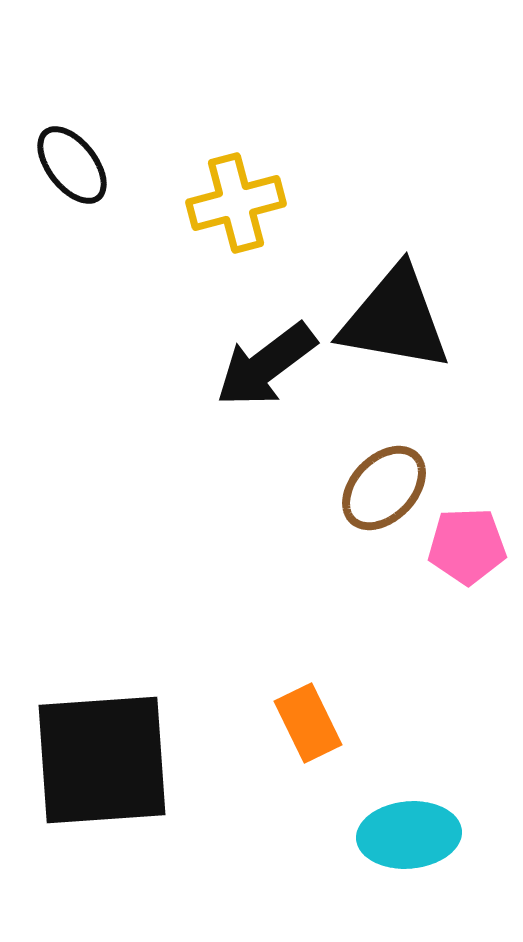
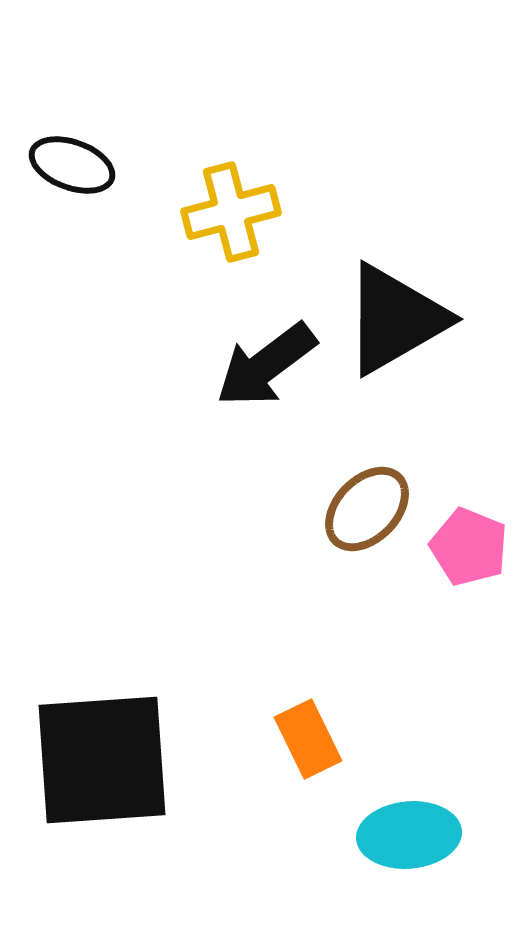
black ellipse: rotated 32 degrees counterclockwise
yellow cross: moved 5 px left, 9 px down
black triangle: rotated 40 degrees counterclockwise
brown ellipse: moved 17 px left, 21 px down
pink pentagon: moved 2 px right, 1 px down; rotated 24 degrees clockwise
orange rectangle: moved 16 px down
